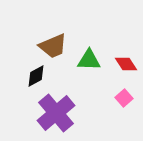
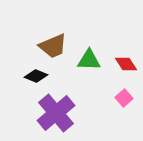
black diamond: rotated 50 degrees clockwise
